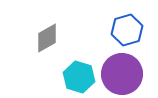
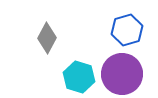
gray diamond: rotated 32 degrees counterclockwise
